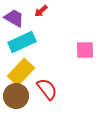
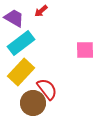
cyan rectangle: moved 1 px left, 1 px down; rotated 12 degrees counterclockwise
brown circle: moved 17 px right, 7 px down
